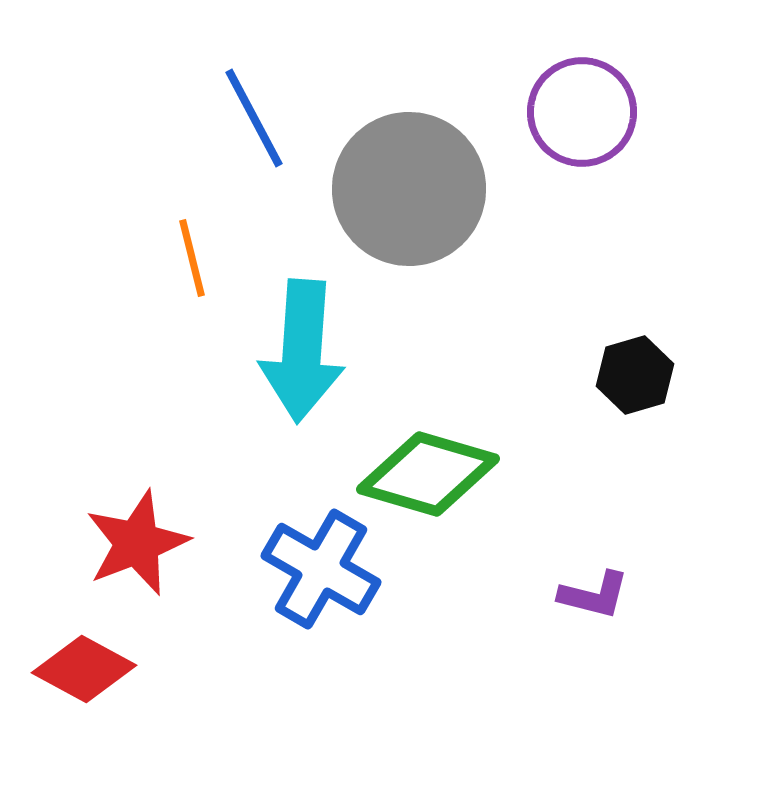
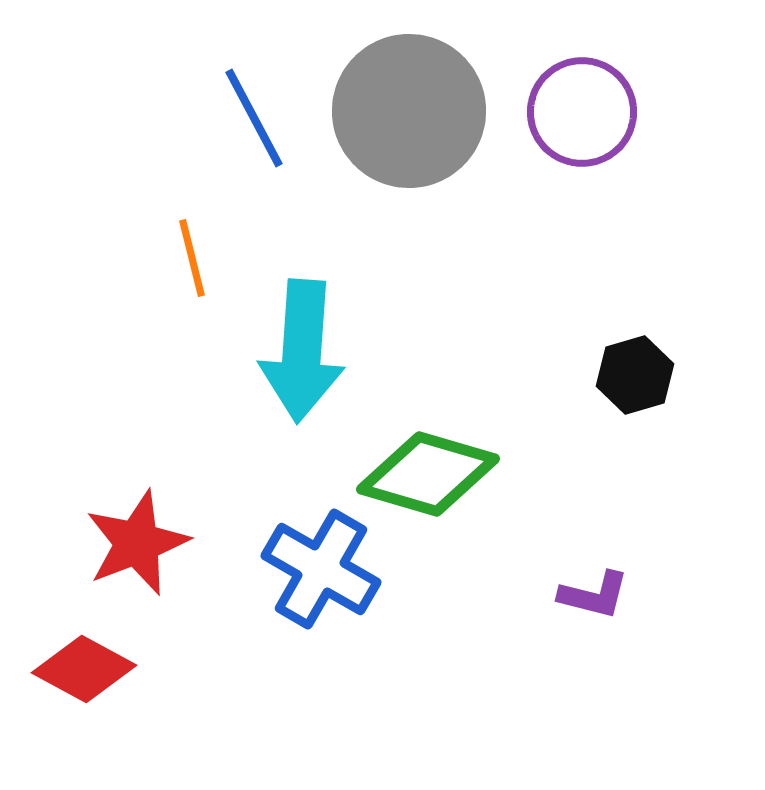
gray circle: moved 78 px up
